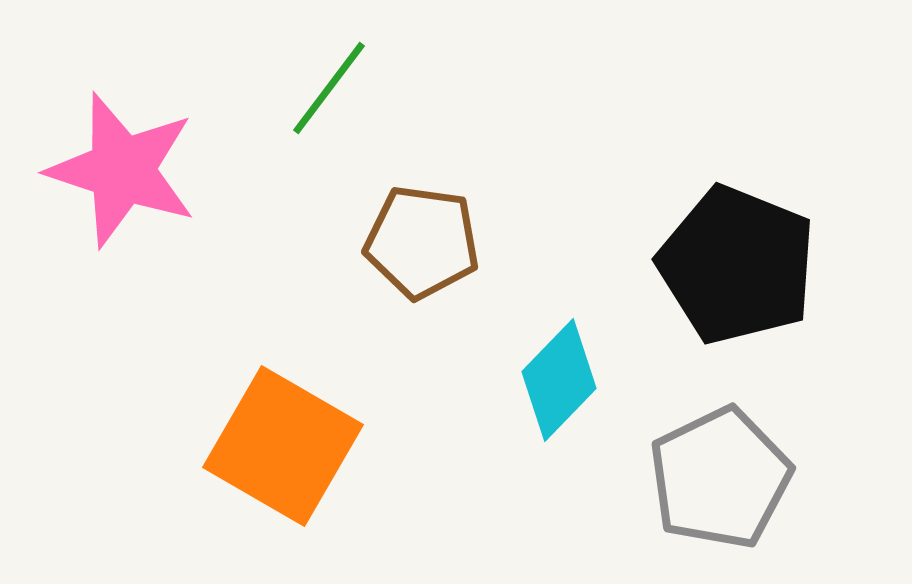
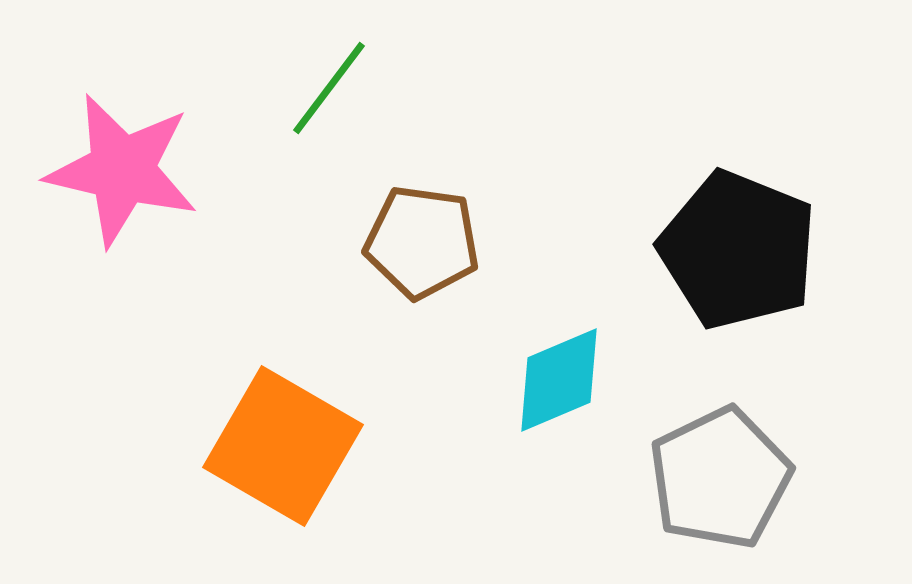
pink star: rotated 5 degrees counterclockwise
black pentagon: moved 1 px right, 15 px up
cyan diamond: rotated 23 degrees clockwise
